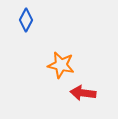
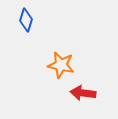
blue diamond: rotated 10 degrees counterclockwise
